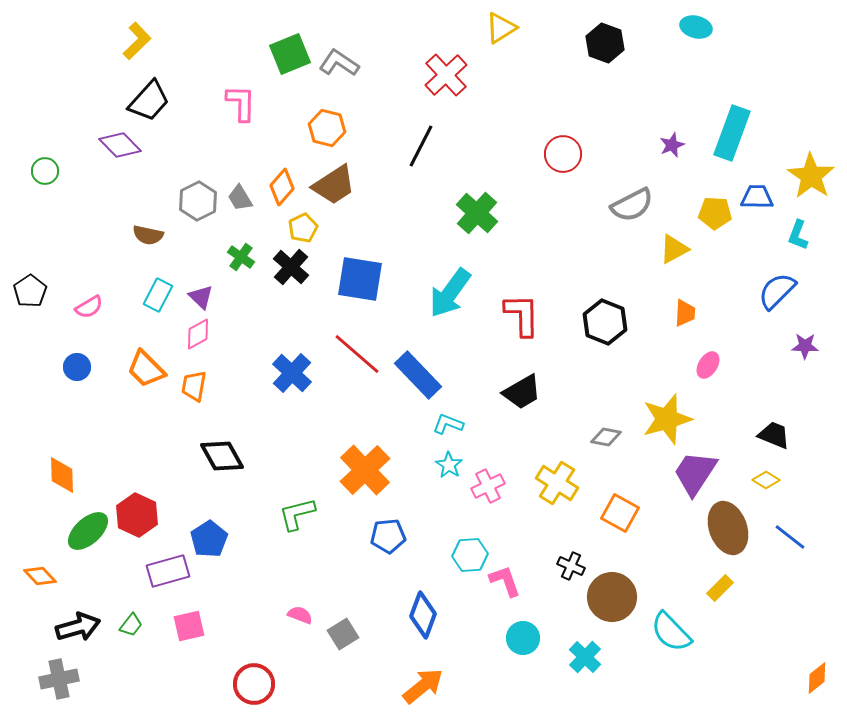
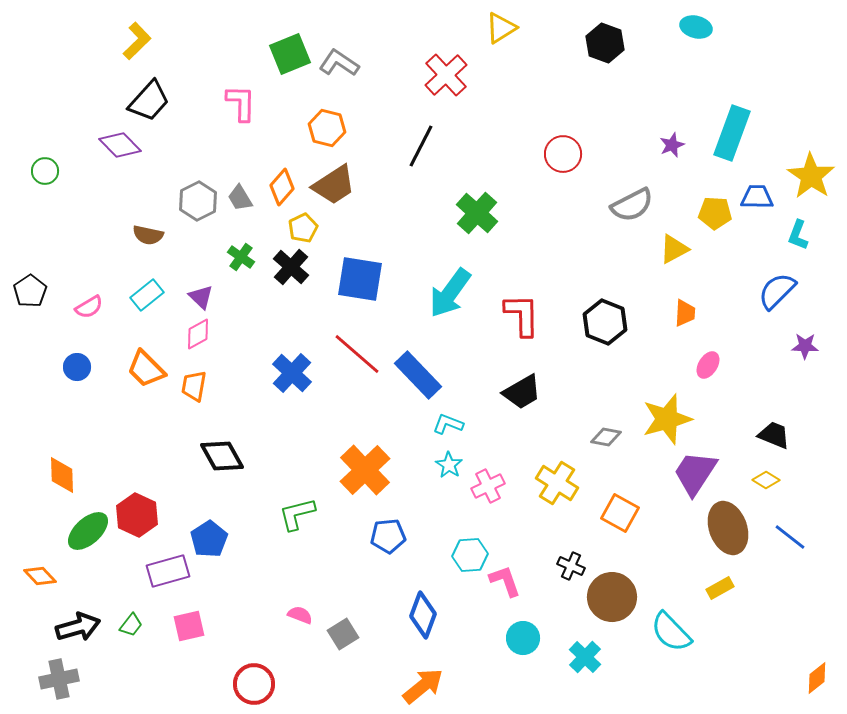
cyan rectangle at (158, 295): moved 11 px left; rotated 24 degrees clockwise
yellow rectangle at (720, 588): rotated 16 degrees clockwise
